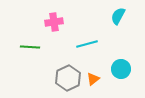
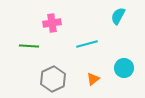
pink cross: moved 2 px left, 1 px down
green line: moved 1 px left, 1 px up
cyan circle: moved 3 px right, 1 px up
gray hexagon: moved 15 px left, 1 px down
